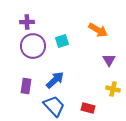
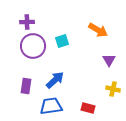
blue trapezoid: moved 3 px left; rotated 55 degrees counterclockwise
